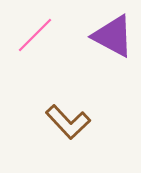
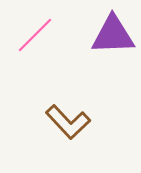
purple triangle: moved 1 px up; rotated 30 degrees counterclockwise
